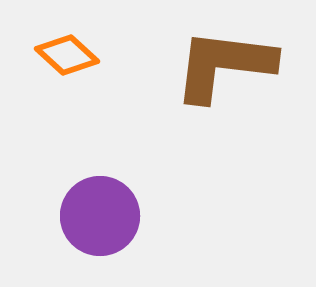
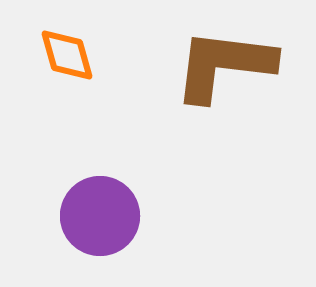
orange diamond: rotated 32 degrees clockwise
